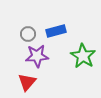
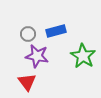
purple star: rotated 15 degrees clockwise
red triangle: rotated 18 degrees counterclockwise
